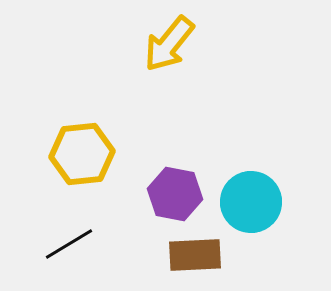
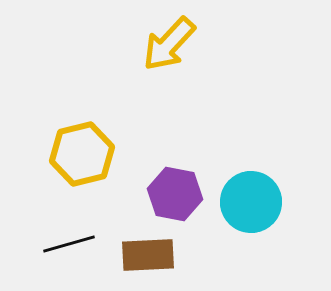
yellow arrow: rotated 4 degrees clockwise
yellow hexagon: rotated 8 degrees counterclockwise
black line: rotated 15 degrees clockwise
brown rectangle: moved 47 px left
